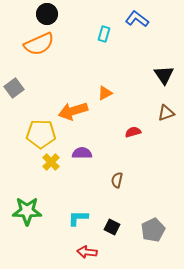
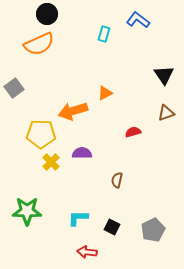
blue L-shape: moved 1 px right, 1 px down
